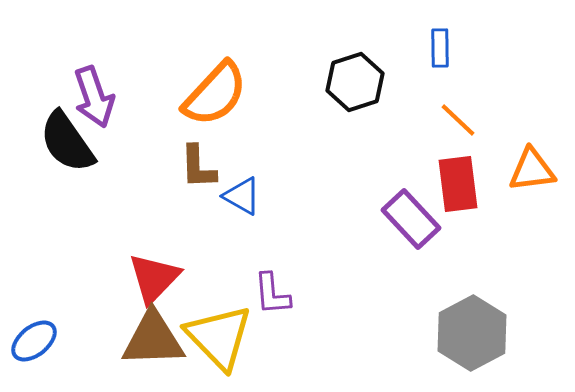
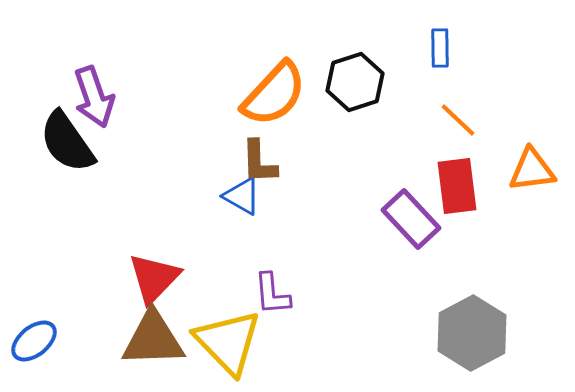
orange semicircle: moved 59 px right
brown L-shape: moved 61 px right, 5 px up
red rectangle: moved 1 px left, 2 px down
yellow triangle: moved 9 px right, 5 px down
